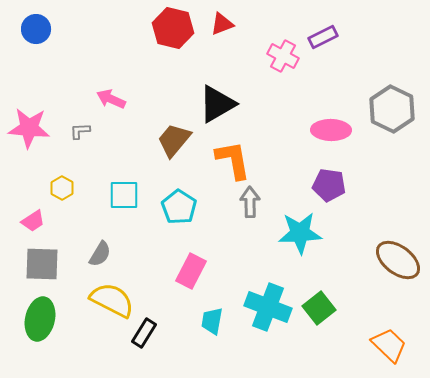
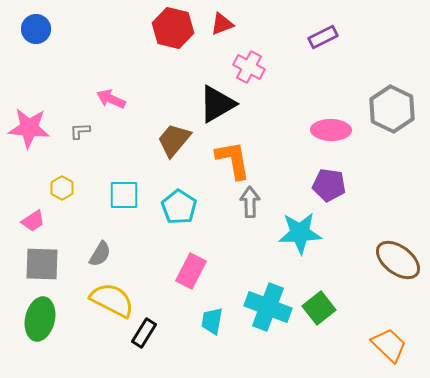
pink cross: moved 34 px left, 11 px down
